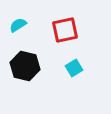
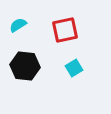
black hexagon: rotated 8 degrees counterclockwise
